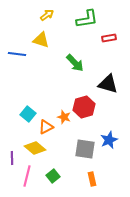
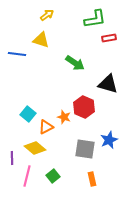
green L-shape: moved 8 px right
green arrow: rotated 12 degrees counterclockwise
red hexagon: rotated 20 degrees counterclockwise
